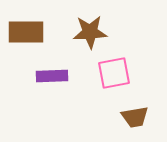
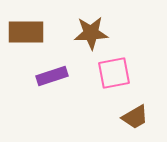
brown star: moved 1 px right, 1 px down
purple rectangle: rotated 16 degrees counterclockwise
brown trapezoid: rotated 20 degrees counterclockwise
